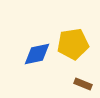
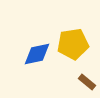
brown rectangle: moved 4 px right, 2 px up; rotated 18 degrees clockwise
